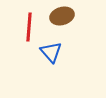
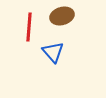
blue triangle: moved 2 px right
